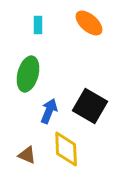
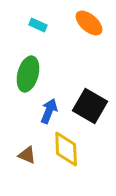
cyan rectangle: rotated 66 degrees counterclockwise
